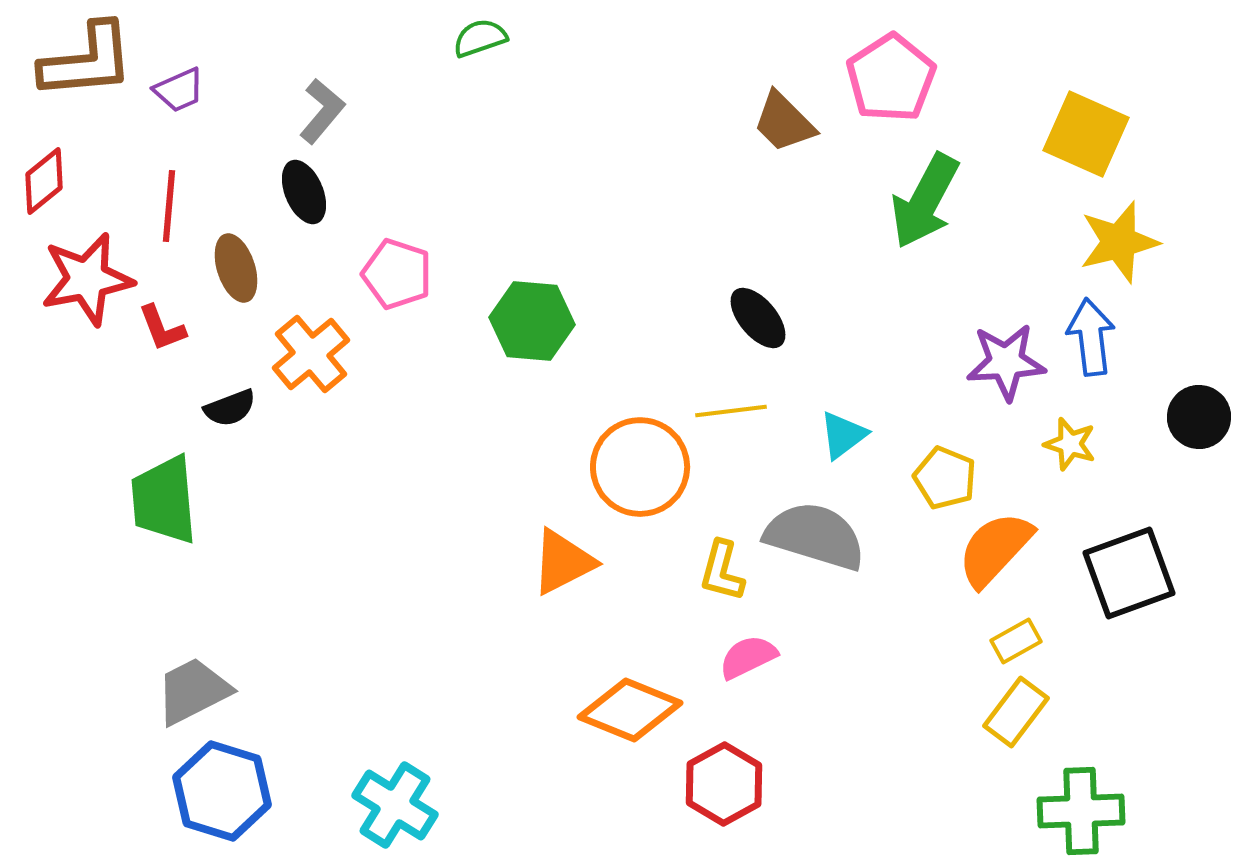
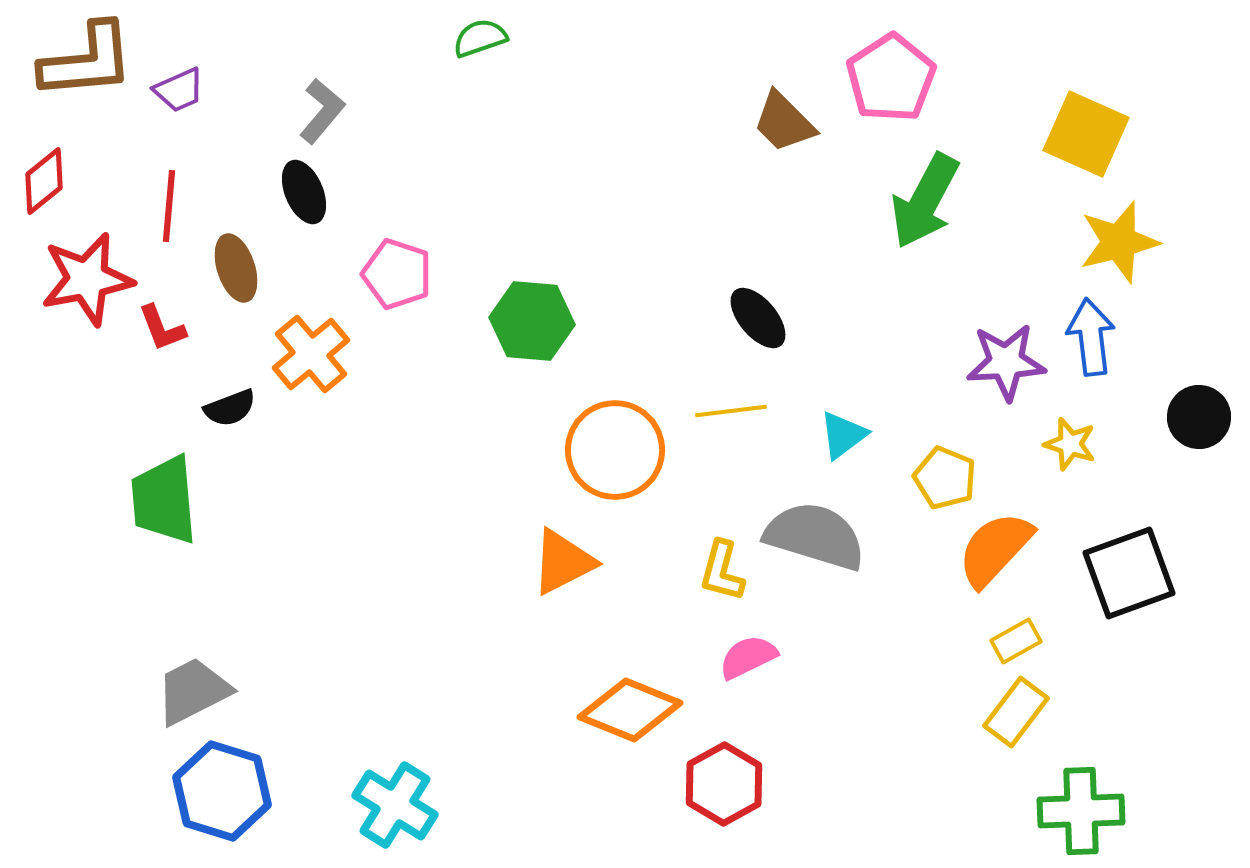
orange circle at (640, 467): moved 25 px left, 17 px up
